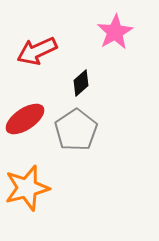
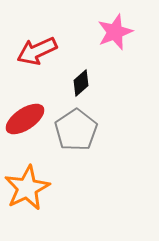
pink star: rotated 9 degrees clockwise
orange star: rotated 12 degrees counterclockwise
